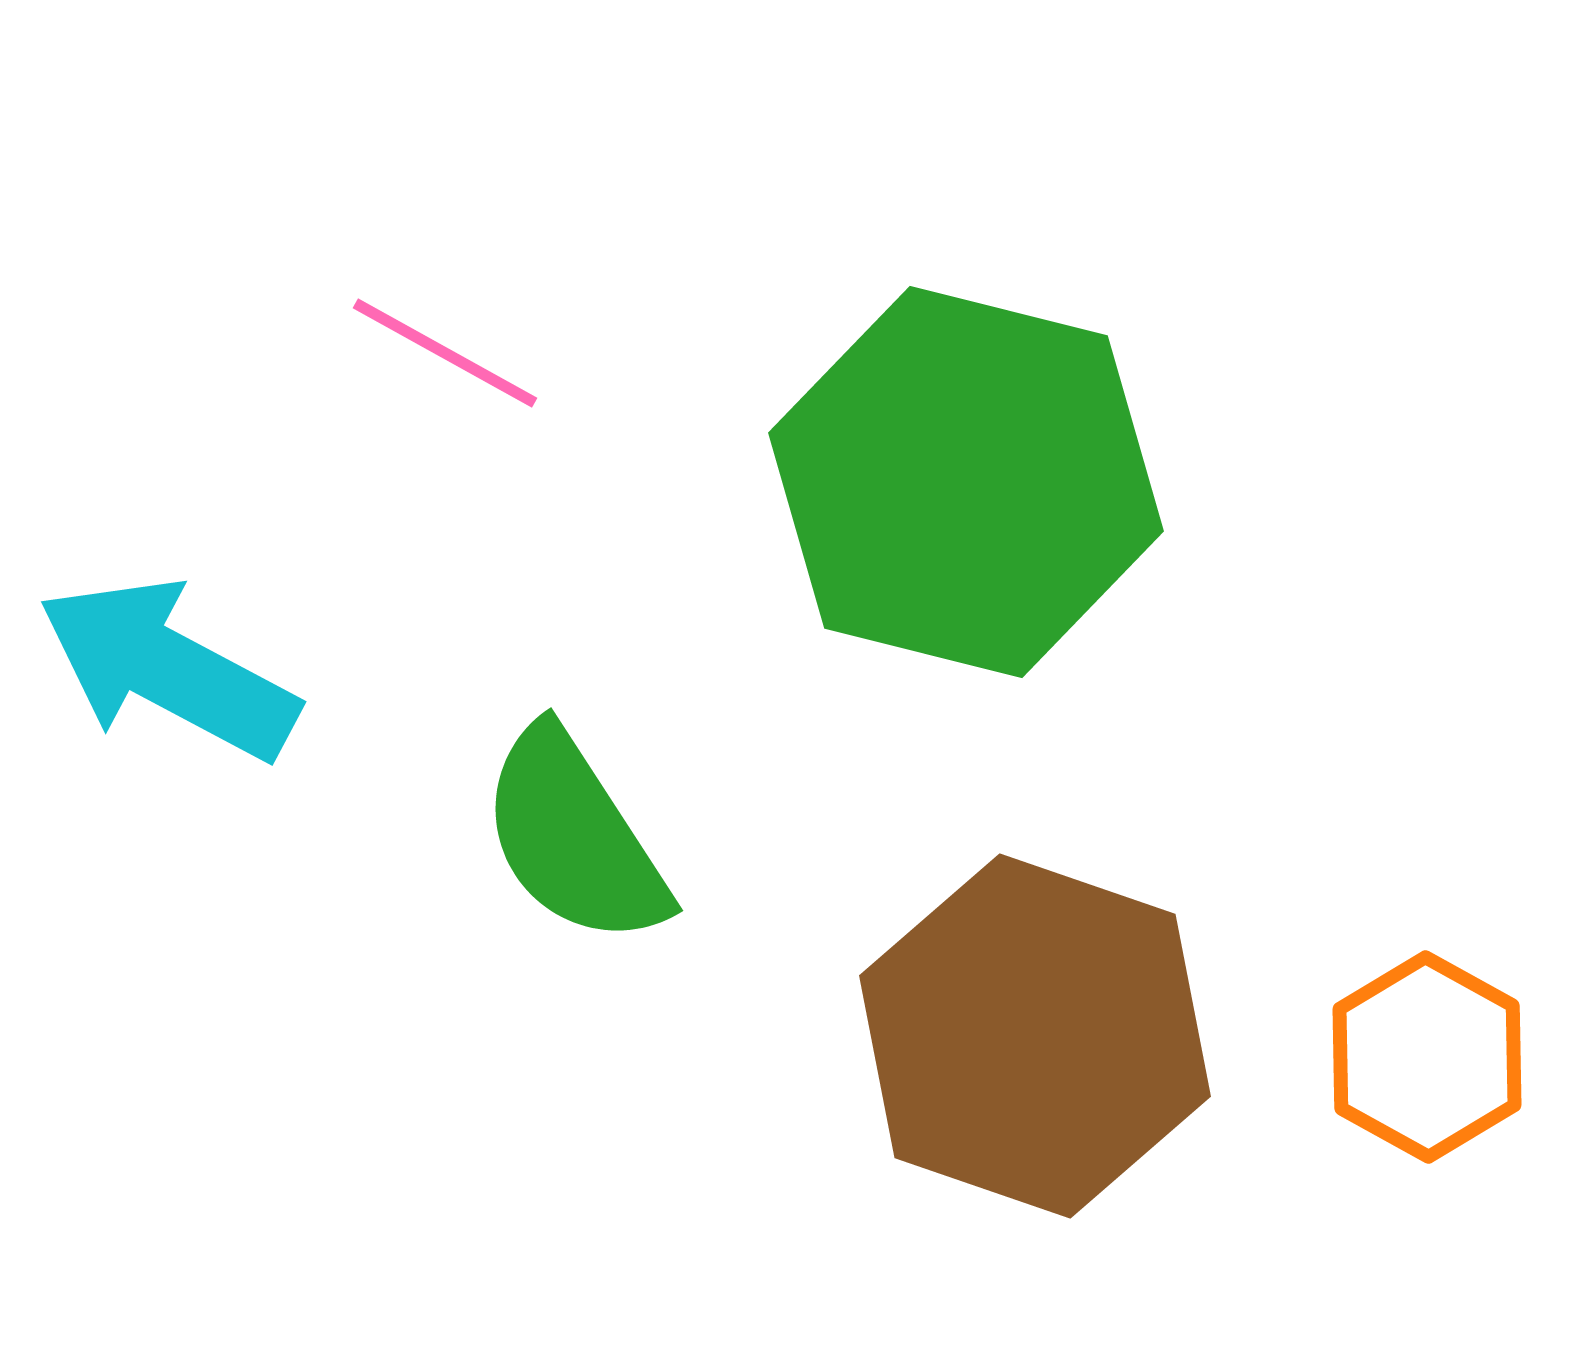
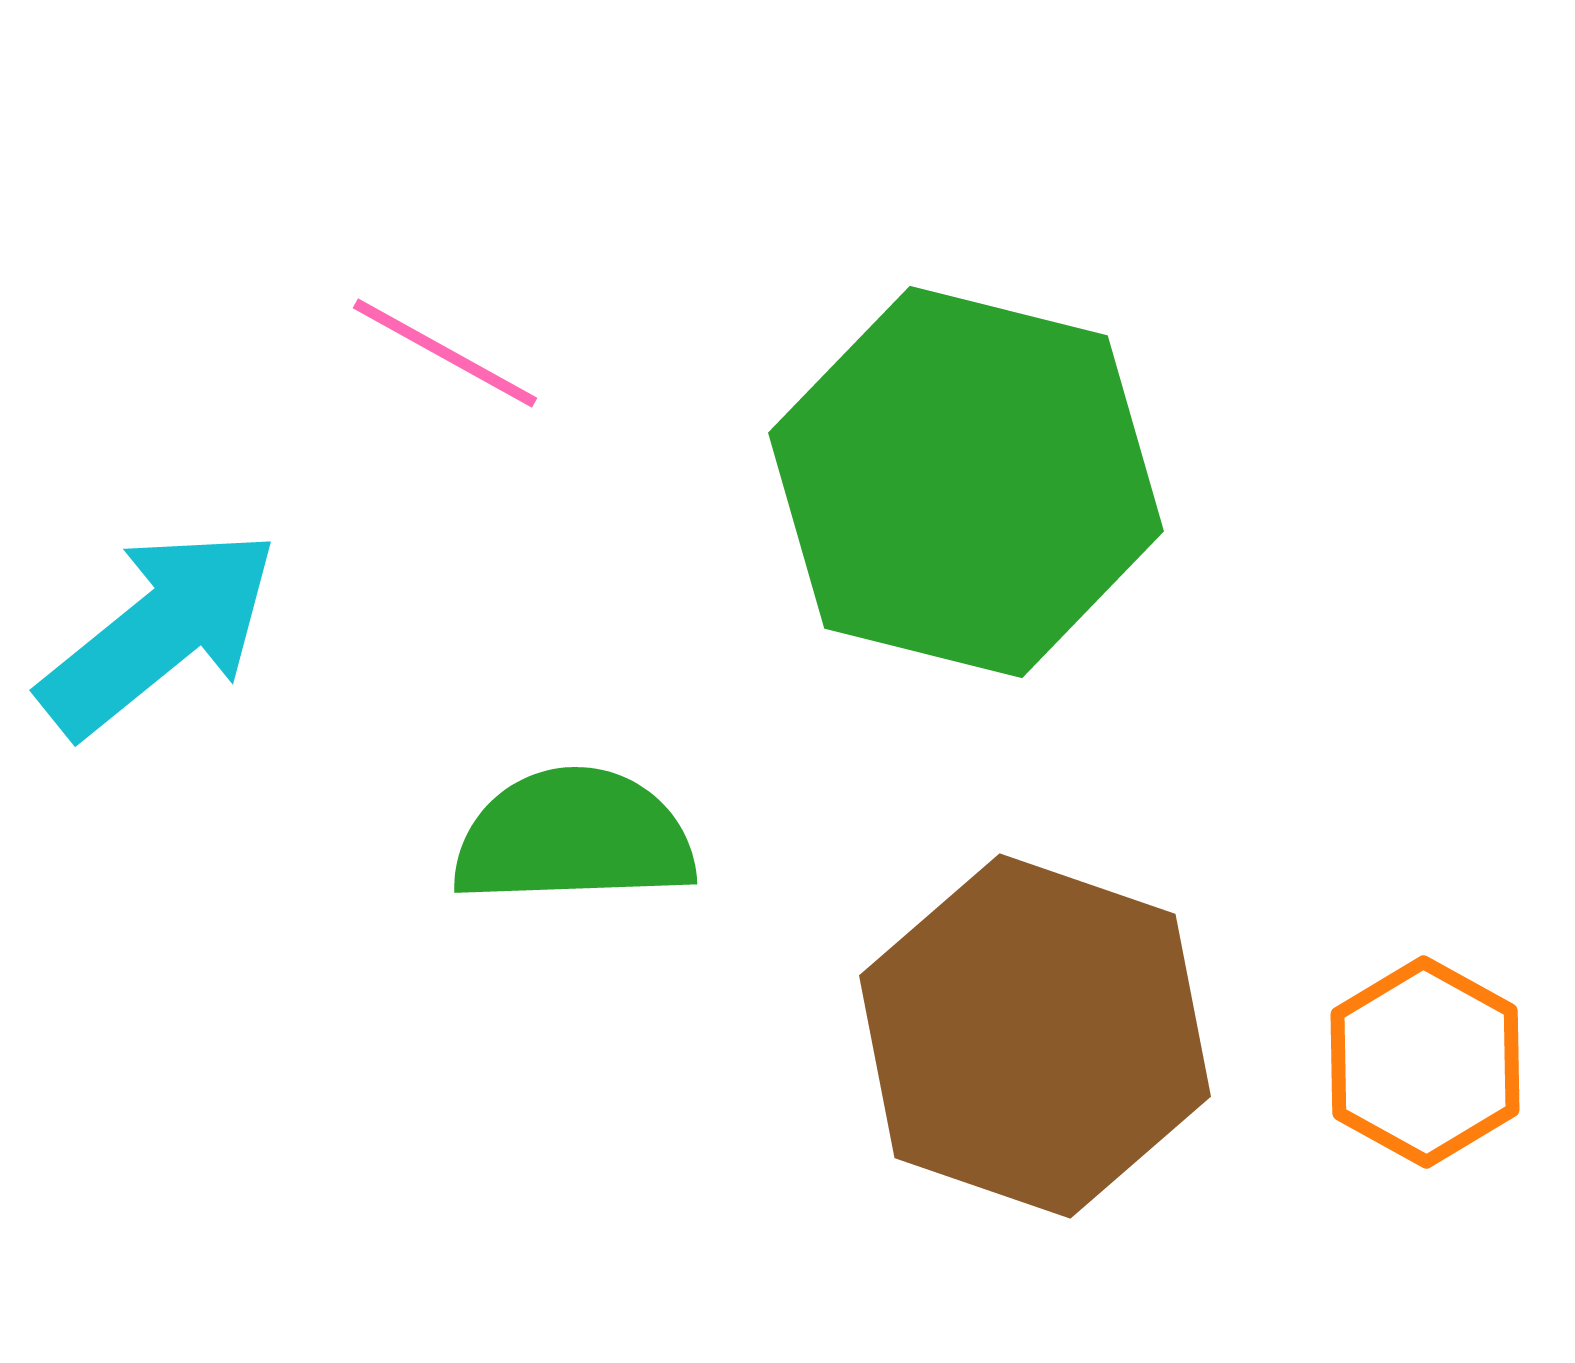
cyan arrow: moved 9 px left, 37 px up; rotated 113 degrees clockwise
green semicircle: rotated 121 degrees clockwise
orange hexagon: moved 2 px left, 5 px down
